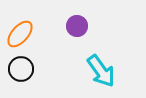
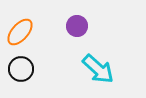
orange ellipse: moved 2 px up
cyan arrow: moved 3 px left, 2 px up; rotated 12 degrees counterclockwise
